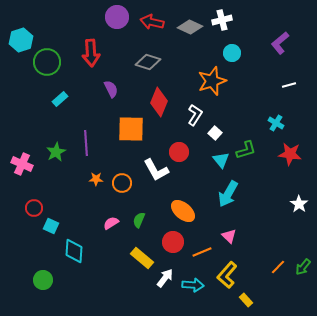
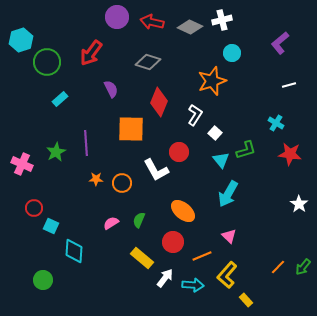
red arrow at (91, 53): rotated 40 degrees clockwise
orange line at (202, 252): moved 4 px down
